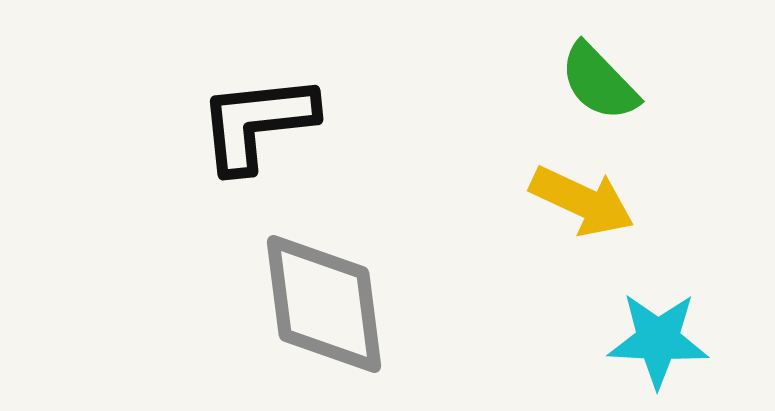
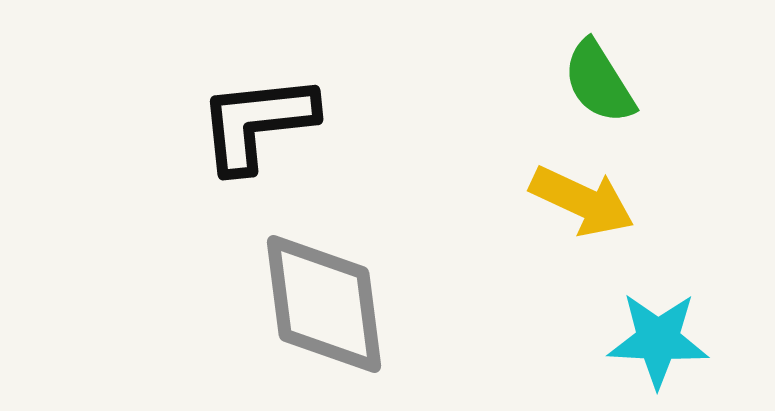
green semicircle: rotated 12 degrees clockwise
